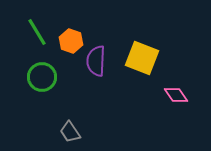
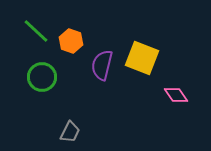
green line: moved 1 px left, 1 px up; rotated 16 degrees counterclockwise
purple semicircle: moved 6 px right, 4 px down; rotated 12 degrees clockwise
gray trapezoid: rotated 120 degrees counterclockwise
